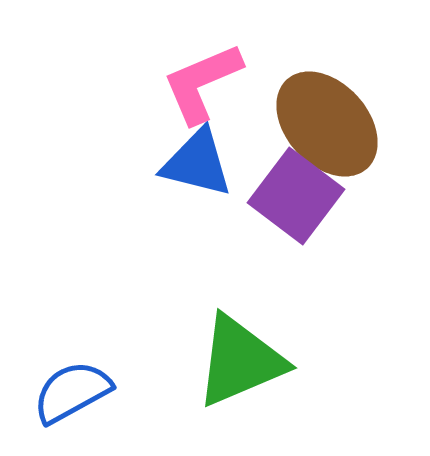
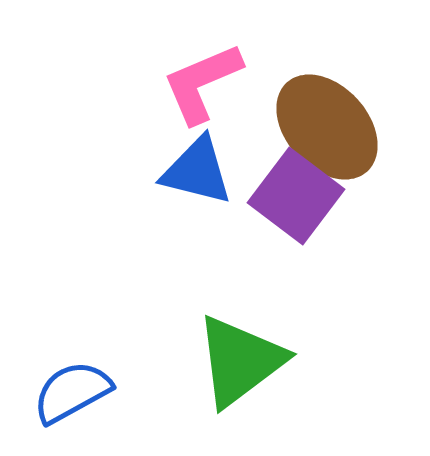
brown ellipse: moved 3 px down
blue triangle: moved 8 px down
green triangle: rotated 14 degrees counterclockwise
